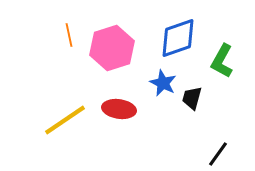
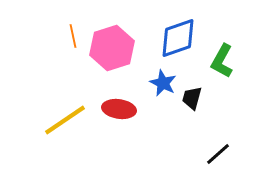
orange line: moved 4 px right, 1 px down
black line: rotated 12 degrees clockwise
